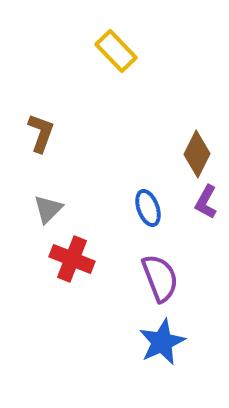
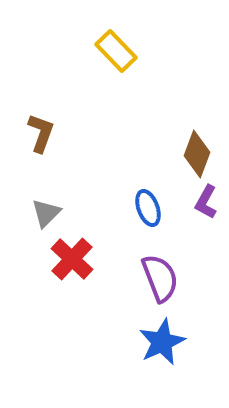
brown diamond: rotated 6 degrees counterclockwise
gray triangle: moved 2 px left, 4 px down
red cross: rotated 21 degrees clockwise
